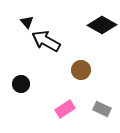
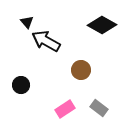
black circle: moved 1 px down
gray rectangle: moved 3 px left, 1 px up; rotated 12 degrees clockwise
